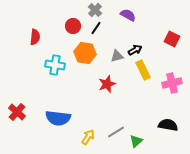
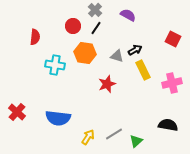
red square: moved 1 px right
gray triangle: rotated 32 degrees clockwise
gray line: moved 2 px left, 2 px down
